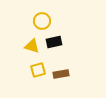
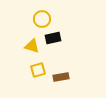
yellow circle: moved 2 px up
black rectangle: moved 1 px left, 4 px up
brown rectangle: moved 3 px down
